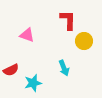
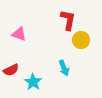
red L-shape: rotated 10 degrees clockwise
pink triangle: moved 8 px left, 1 px up
yellow circle: moved 3 px left, 1 px up
cyan star: moved 1 px up; rotated 24 degrees counterclockwise
